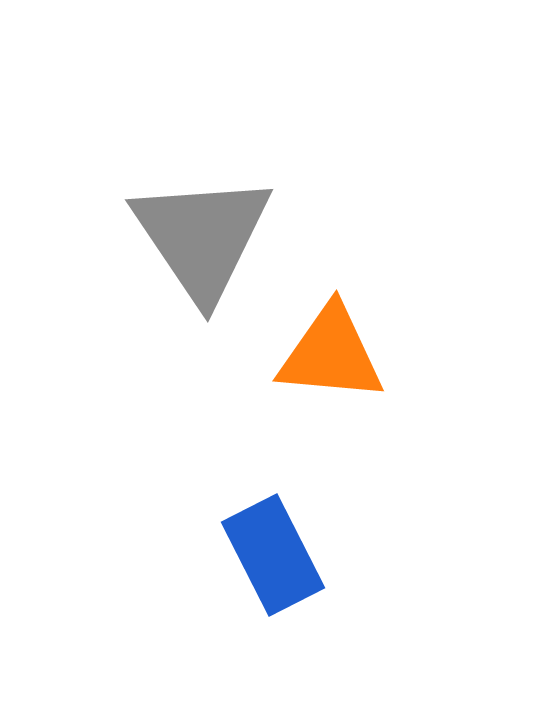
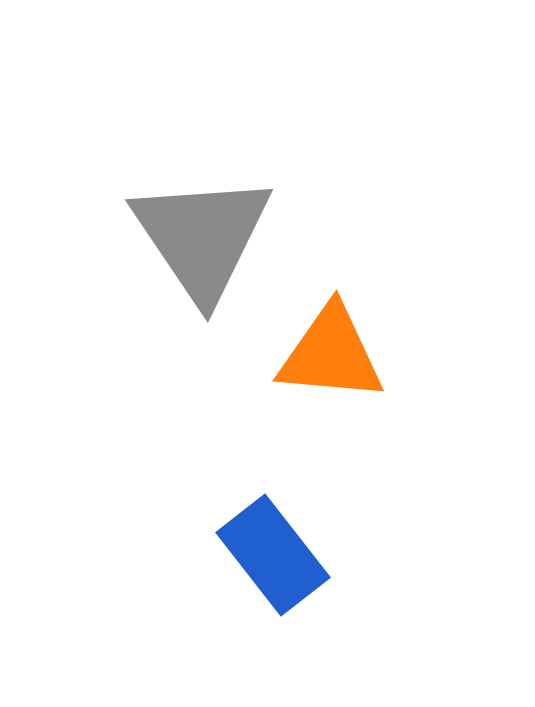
blue rectangle: rotated 11 degrees counterclockwise
